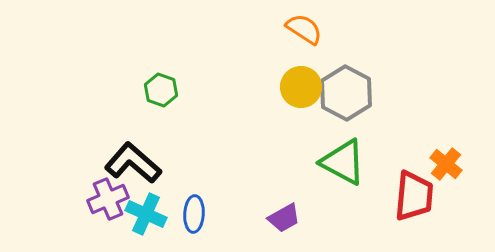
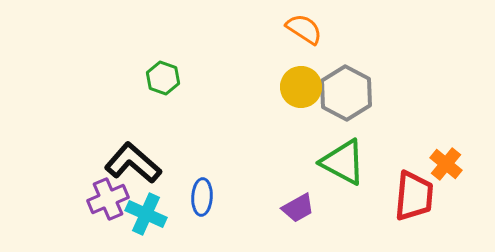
green hexagon: moved 2 px right, 12 px up
blue ellipse: moved 8 px right, 17 px up
purple trapezoid: moved 14 px right, 10 px up
